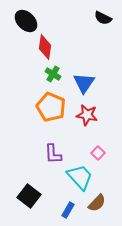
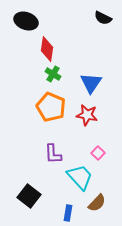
black ellipse: rotated 25 degrees counterclockwise
red diamond: moved 2 px right, 2 px down
blue triangle: moved 7 px right
blue rectangle: moved 3 px down; rotated 21 degrees counterclockwise
